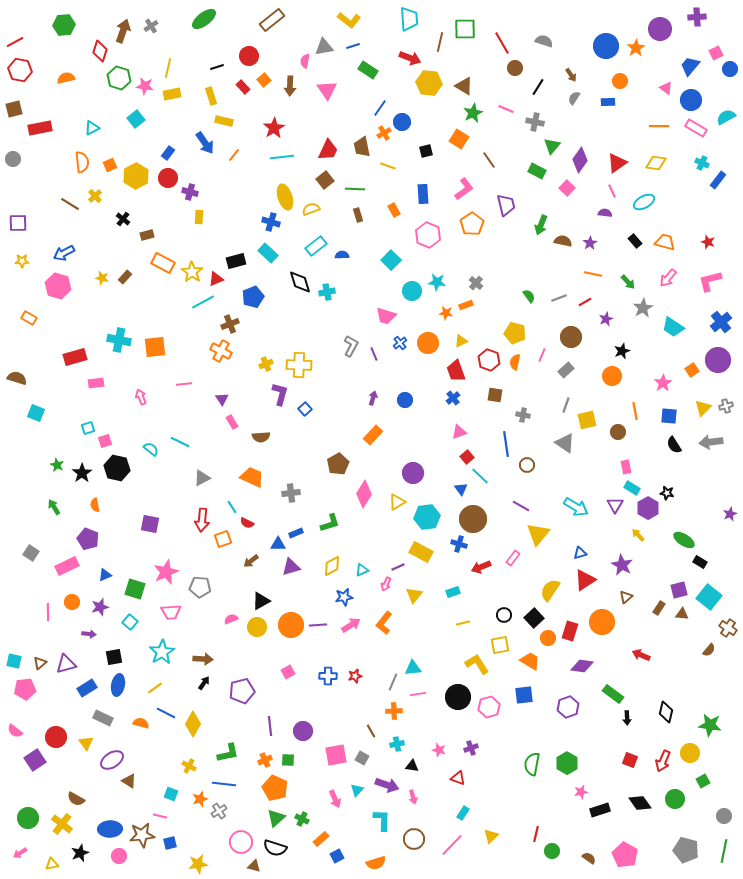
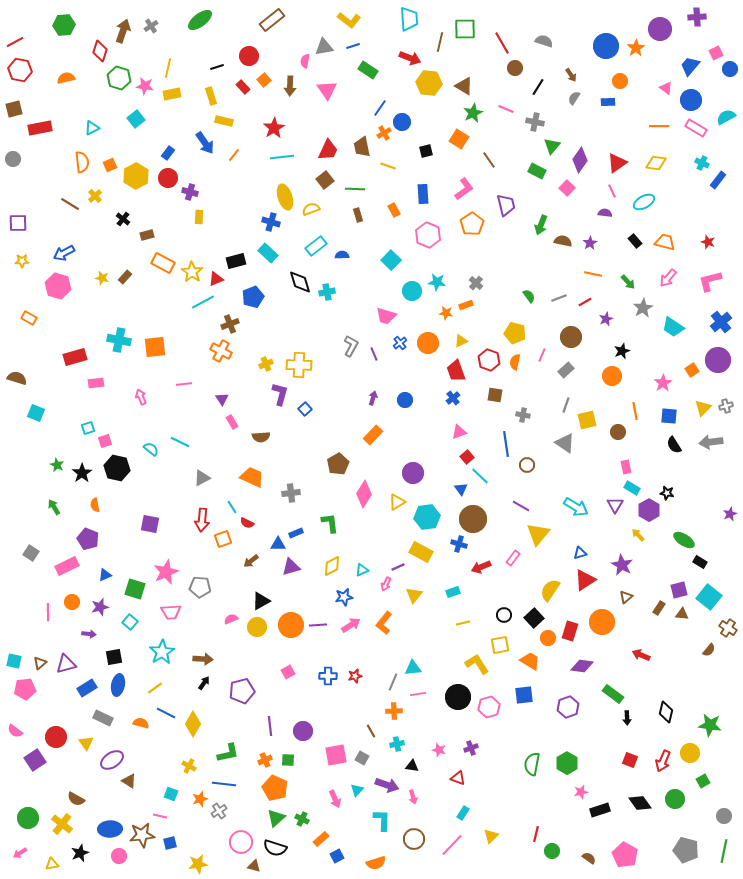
green ellipse at (204, 19): moved 4 px left, 1 px down
purple hexagon at (648, 508): moved 1 px right, 2 px down
green L-shape at (330, 523): rotated 80 degrees counterclockwise
